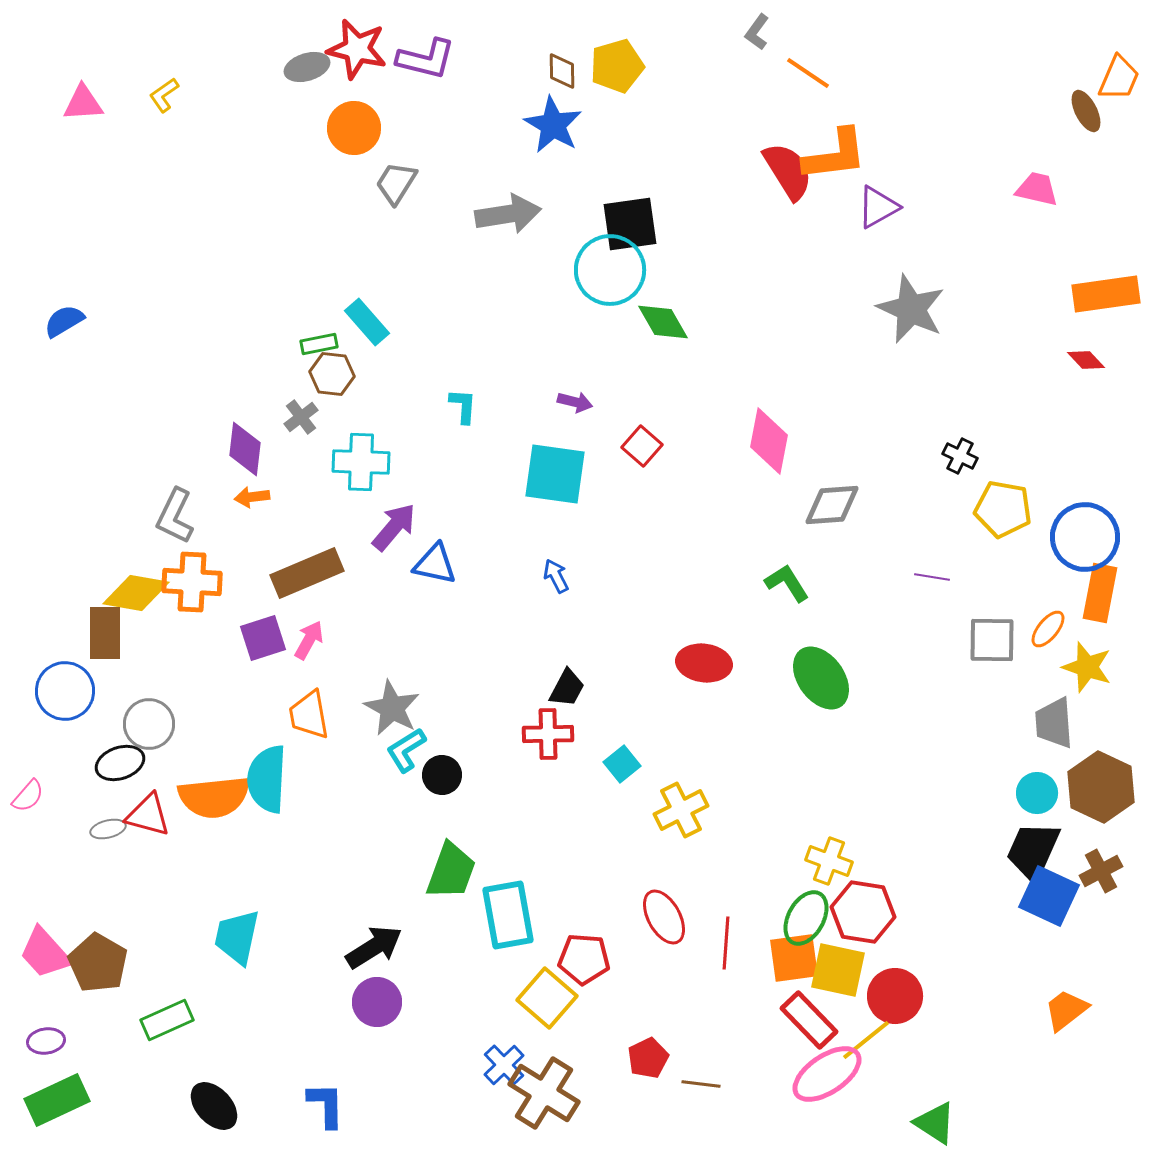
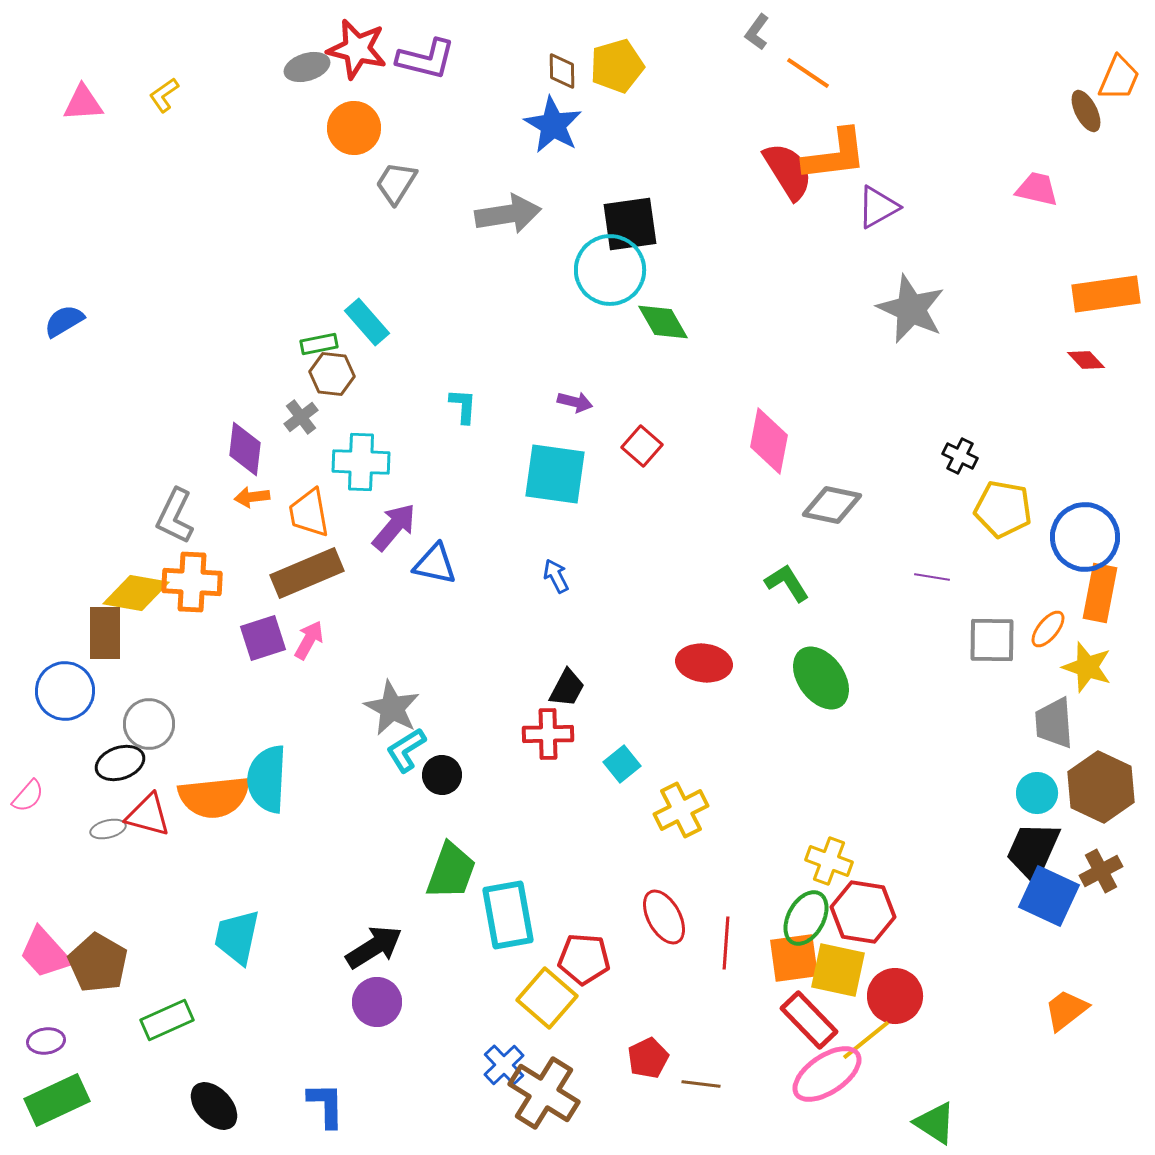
gray diamond at (832, 505): rotated 16 degrees clockwise
orange trapezoid at (309, 715): moved 202 px up
